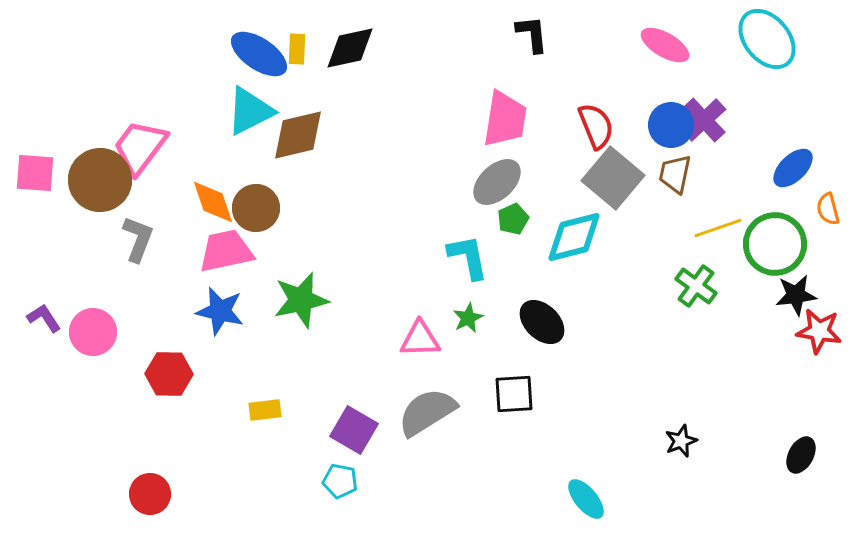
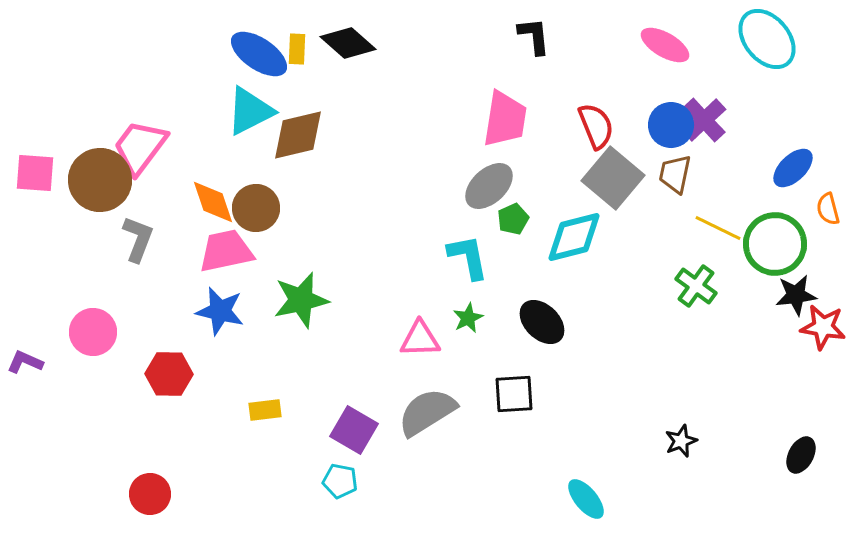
black L-shape at (532, 34): moved 2 px right, 2 px down
black diamond at (350, 48): moved 2 px left, 5 px up; rotated 54 degrees clockwise
gray ellipse at (497, 182): moved 8 px left, 4 px down
yellow line at (718, 228): rotated 45 degrees clockwise
purple L-shape at (44, 318): moved 19 px left, 44 px down; rotated 33 degrees counterclockwise
red star at (819, 331): moved 4 px right, 4 px up
